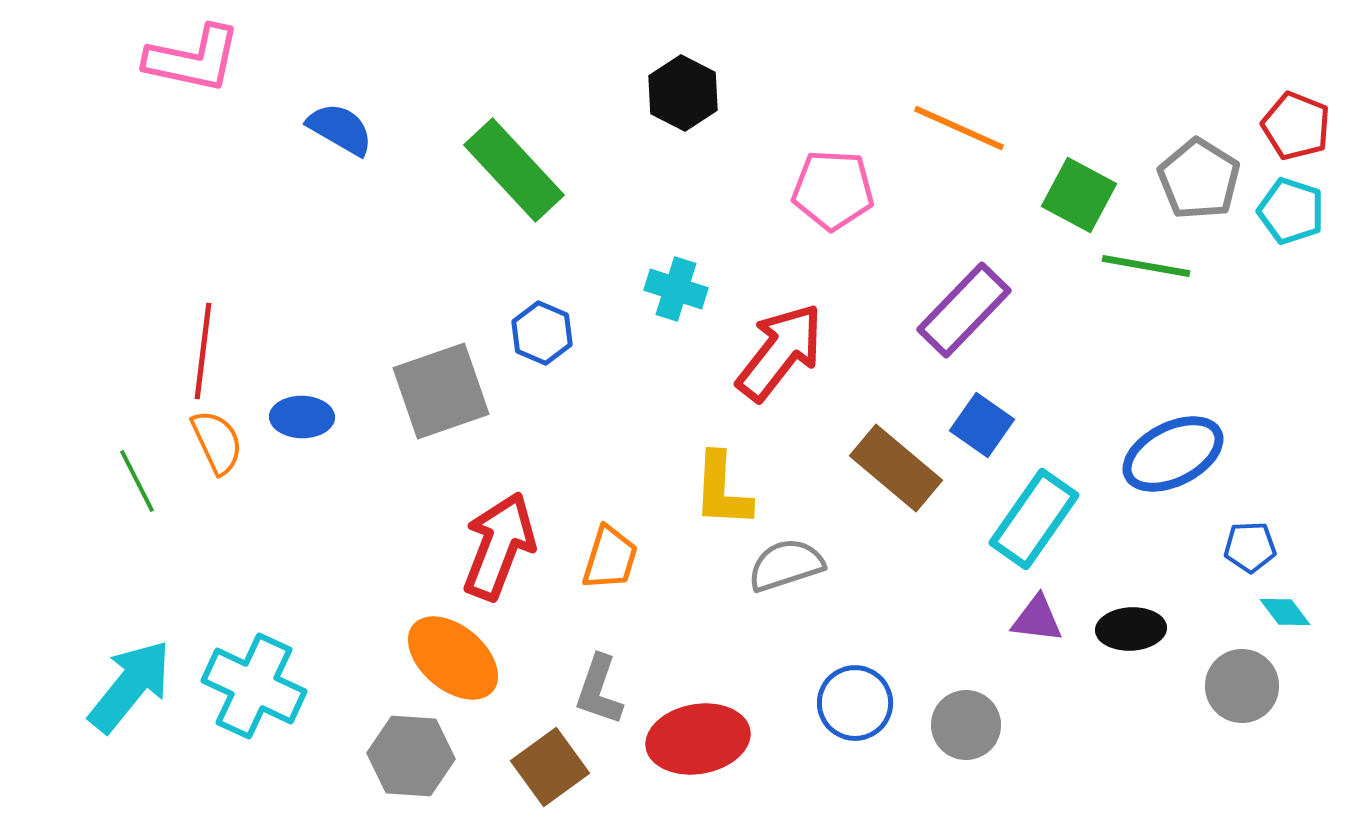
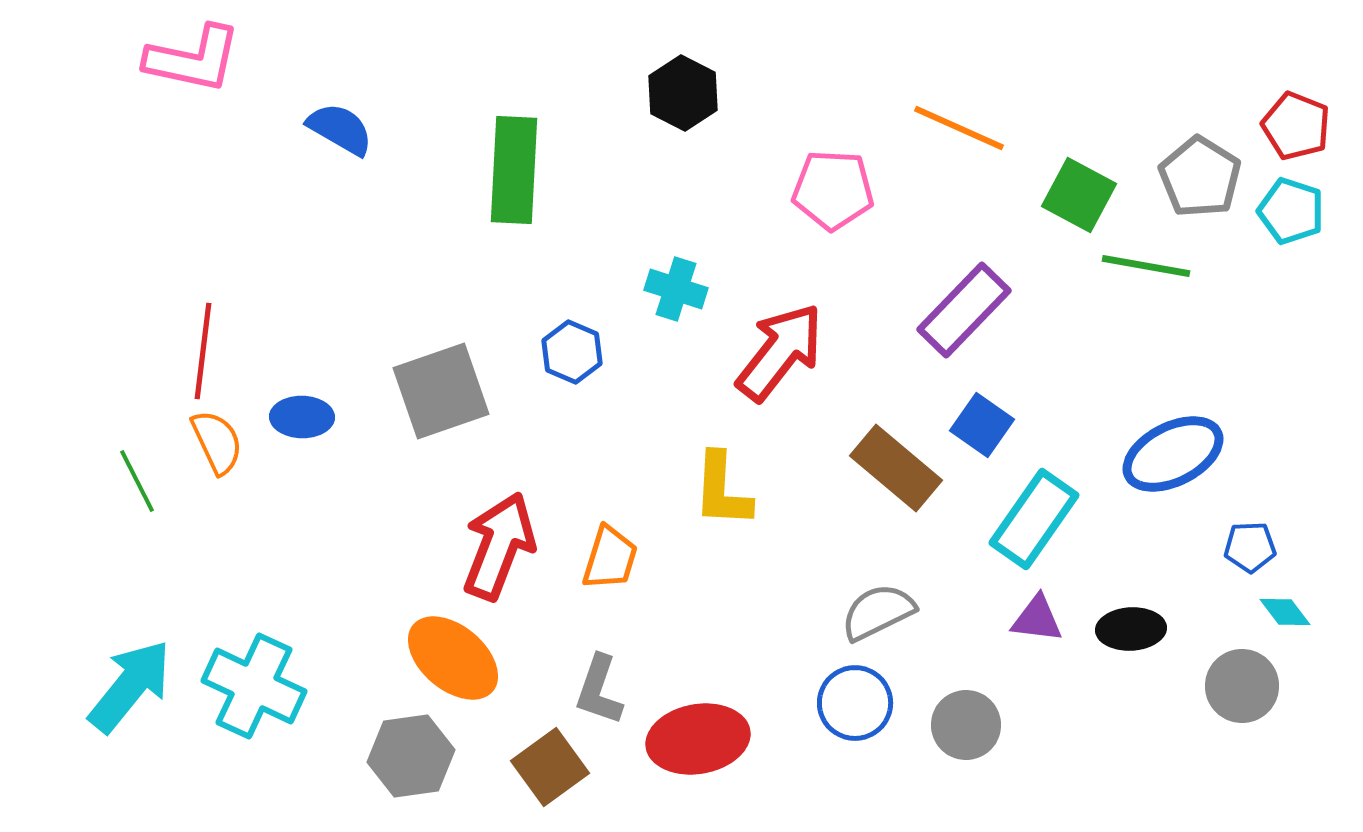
green rectangle at (514, 170): rotated 46 degrees clockwise
gray pentagon at (1199, 179): moved 1 px right, 2 px up
blue hexagon at (542, 333): moved 30 px right, 19 px down
gray semicircle at (786, 565): moved 92 px right, 47 px down; rotated 8 degrees counterclockwise
gray hexagon at (411, 756): rotated 12 degrees counterclockwise
